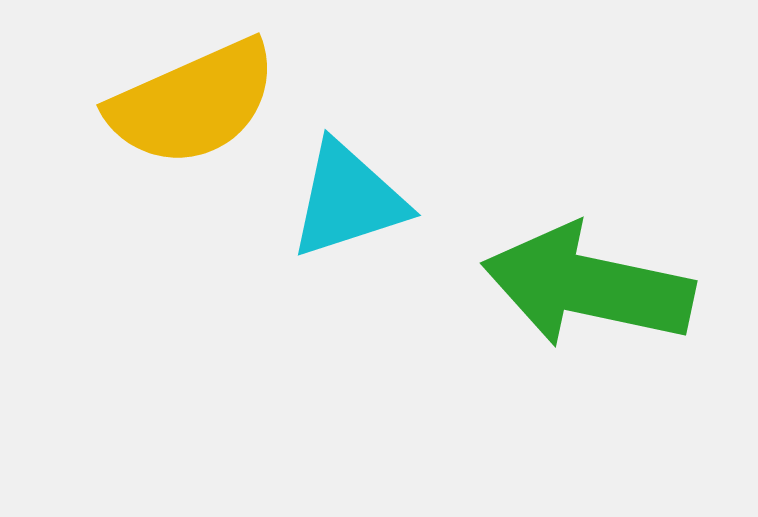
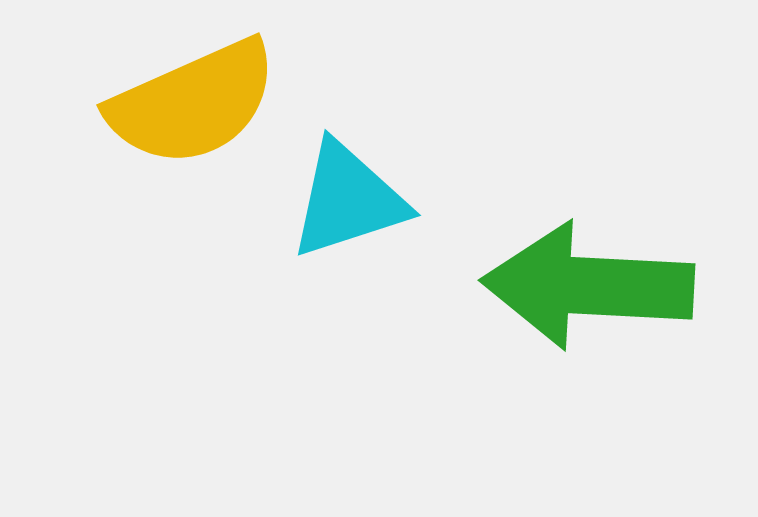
green arrow: rotated 9 degrees counterclockwise
